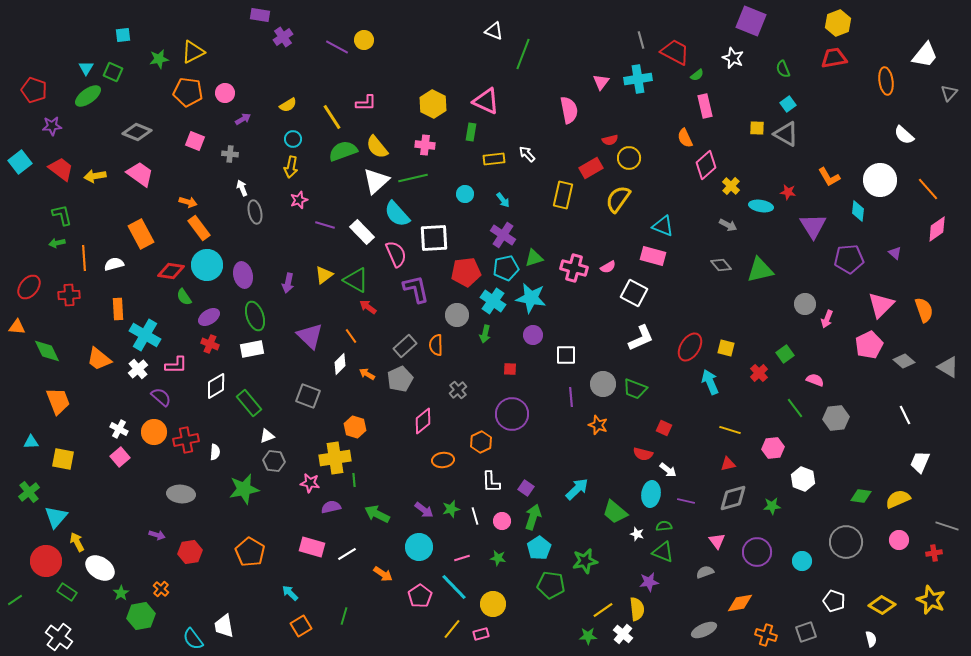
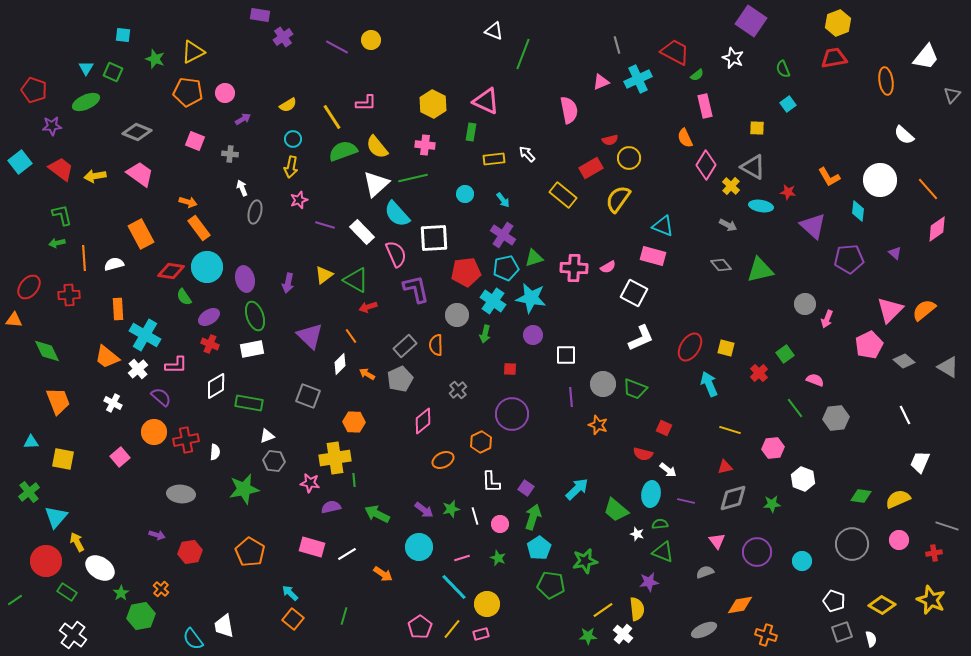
purple square at (751, 21): rotated 12 degrees clockwise
cyan square at (123, 35): rotated 14 degrees clockwise
yellow circle at (364, 40): moved 7 px right
gray line at (641, 40): moved 24 px left, 5 px down
white trapezoid at (925, 55): moved 1 px right, 2 px down
green star at (159, 59): moved 4 px left; rotated 30 degrees clockwise
cyan cross at (638, 79): rotated 16 degrees counterclockwise
pink triangle at (601, 82): rotated 30 degrees clockwise
gray triangle at (949, 93): moved 3 px right, 2 px down
green ellipse at (88, 96): moved 2 px left, 6 px down; rotated 12 degrees clockwise
gray triangle at (786, 134): moved 33 px left, 33 px down
pink diamond at (706, 165): rotated 16 degrees counterclockwise
white triangle at (376, 181): moved 3 px down
yellow rectangle at (563, 195): rotated 64 degrees counterclockwise
gray ellipse at (255, 212): rotated 25 degrees clockwise
purple triangle at (813, 226): rotated 16 degrees counterclockwise
cyan circle at (207, 265): moved 2 px down
pink cross at (574, 268): rotated 12 degrees counterclockwise
purple ellipse at (243, 275): moved 2 px right, 4 px down
pink triangle at (881, 305): moved 9 px right, 5 px down
red arrow at (368, 307): rotated 54 degrees counterclockwise
orange semicircle at (924, 310): rotated 110 degrees counterclockwise
orange triangle at (17, 327): moved 3 px left, 7 px up
orange trapezoid at (99, 359): moved 8 px right, 2 px up
cyan arrow at (710, 382): moved 1 px left, 2 px down
green rectangle at (249, 403): rotated 40 degrees counterclockwise
orange hexagon at (355, 427): moved 1 px left, 5 px up; rotated 15 degrees counterclockwise
white cross at (119, 429): moved 6 px left, 26 px up
orange ellipse at (443, 460): rotated 20 degrees counterclockwise
red triangle at (728, 464): moved 3 px left, 3 px down
green star at (772, 506): moved 2 px up
green trapezoid at (615, 512): moved 1 px right, 2 px up
pink circle at (502, 521): moved 2 px left, 3 px down
green semicircle at (664, 526): moved 4 px left, 2 px up
gray circle at (846, 542): moved 6 px right, 2 px down
green star at (498, 558): rotated 14 degrees clockwise
pink pentagon at (420, 596): moved 31 px down
orange diamond at (740, 603): moved 2 px down
yellow circle at (493, 604): moved 6 px left
orange square at (301, 626): moved 8 px left, 7 px up; rotated 20 degrees counterclockwise
gray square at (806, 632): moved 36 px right
white cross at (59, 637): moved 14 px right, 2 px up
